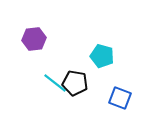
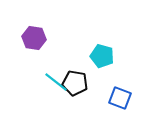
purple hexagon: moved 1 px up; rotated 15 degrees clockwise
cyan line: moved 1 px right, 1 px up
